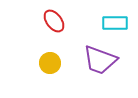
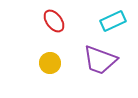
cyan rectangle: moved 2 px left, 2 px up; rotated 25 degrees counterclockwise
